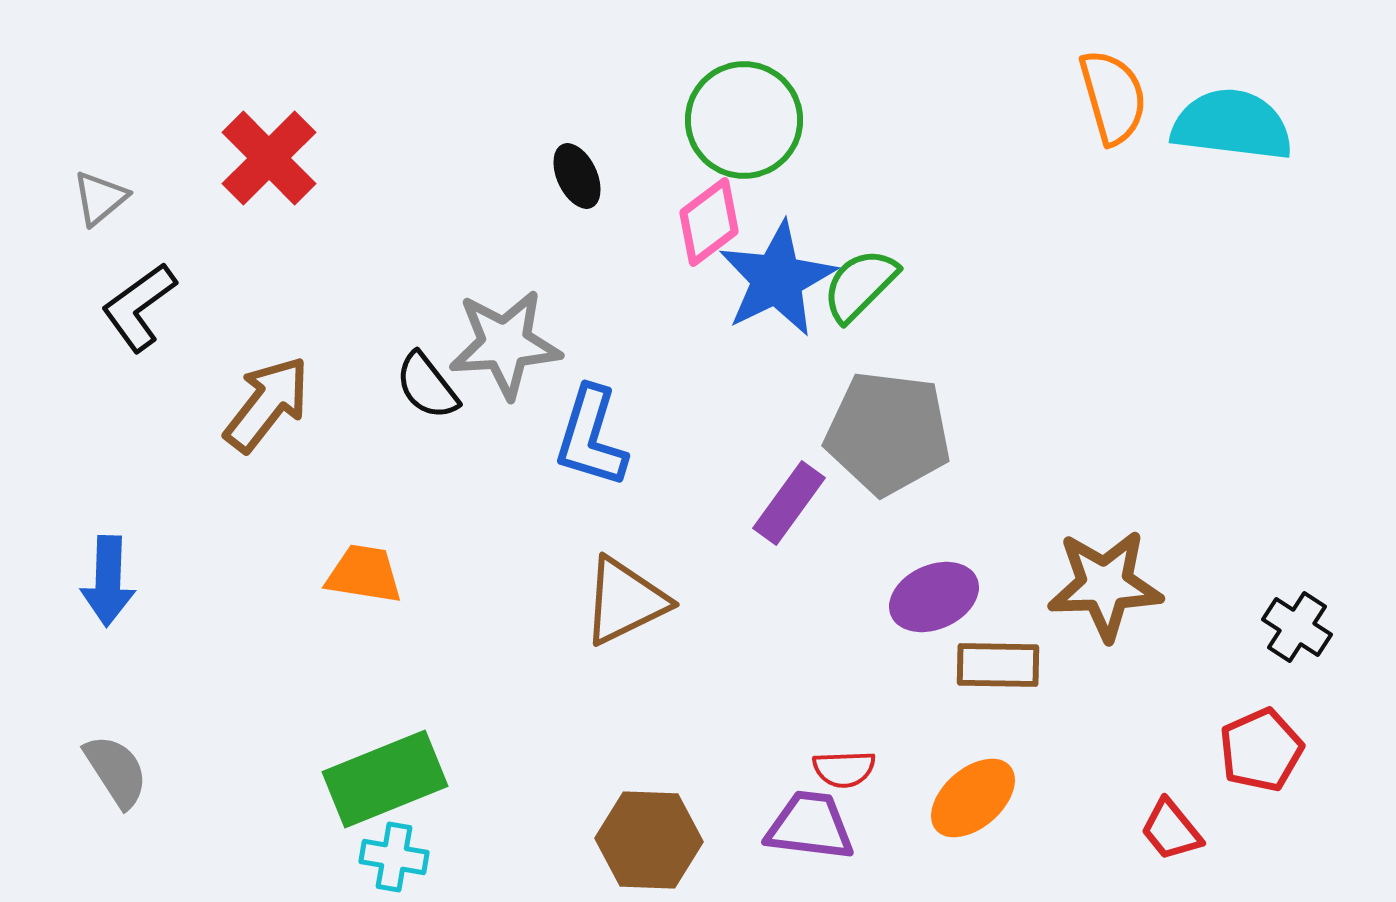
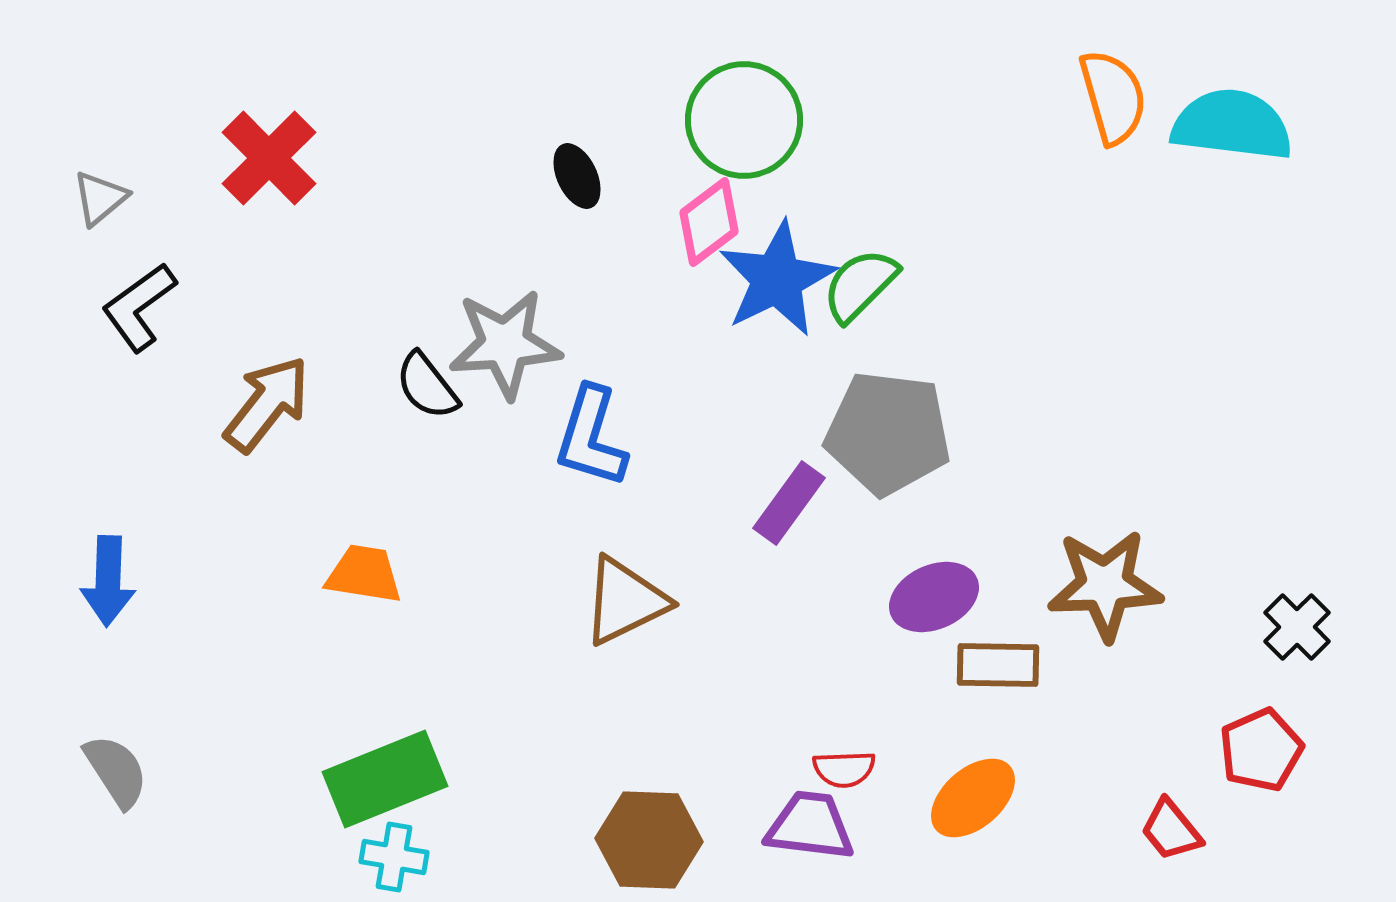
black cross: rotated 12 degrees clockwise
